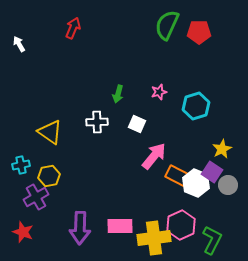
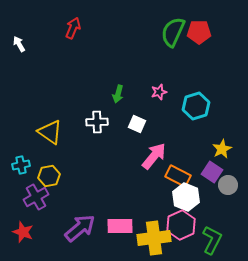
green semicircle: moved 6 px right, 7 px down
white hexagon: moved 10 px left, 14 px down
purple arrow: rotated 132 degrees counterclockwise
